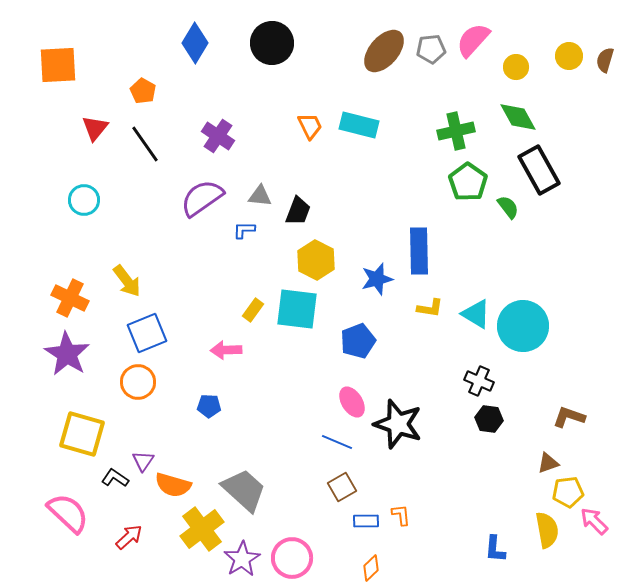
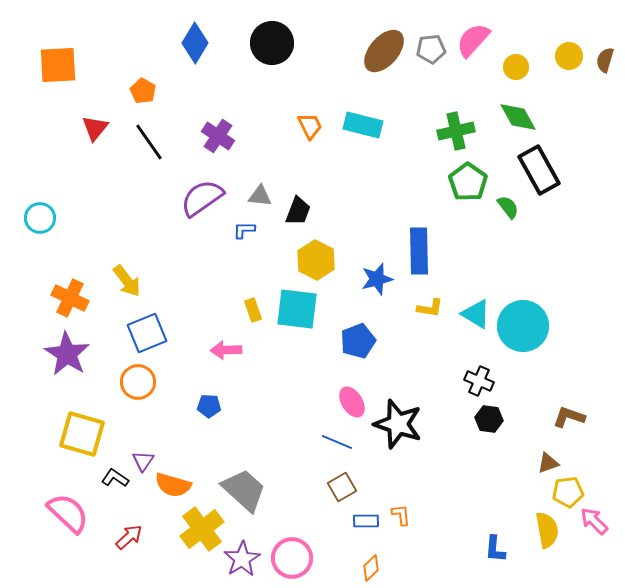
cyan rectangle at (359, 125): moved 4 px right
black line at (145, 144): moved 4 px right, 2 px up
cyan circle at (84, 200): moved 44 px left, 18 px down
yellow rectangle at (253, 310): rotated 55 degrees counterclockwise
